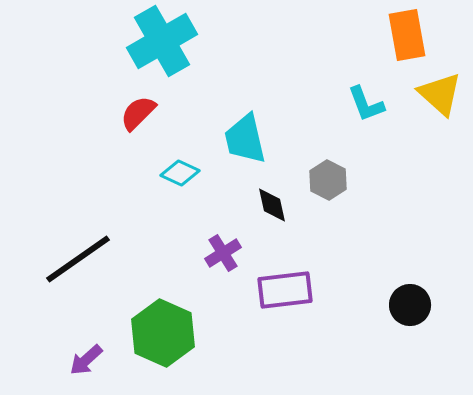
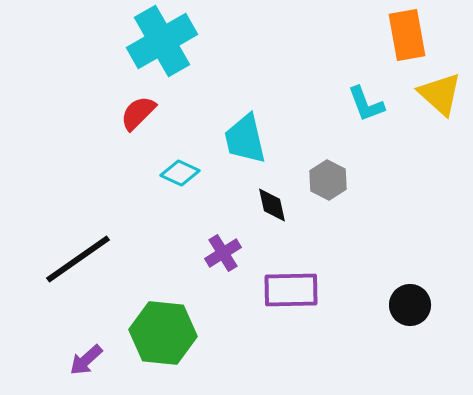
purple rectangle: moved 6 px right; rotated 6 degrees clockwise
green hexagon: rotated 18 degrees counterclockwise
